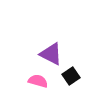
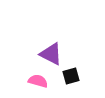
black square: rotated 18 degrees clockwise
